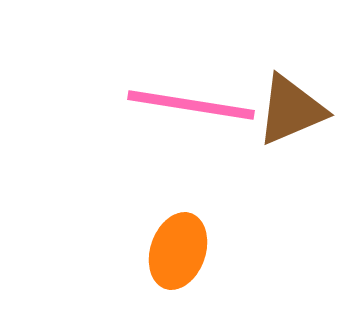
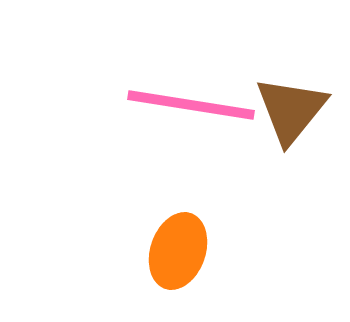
brown triangle: rotated 28 degrees counterclockwise
